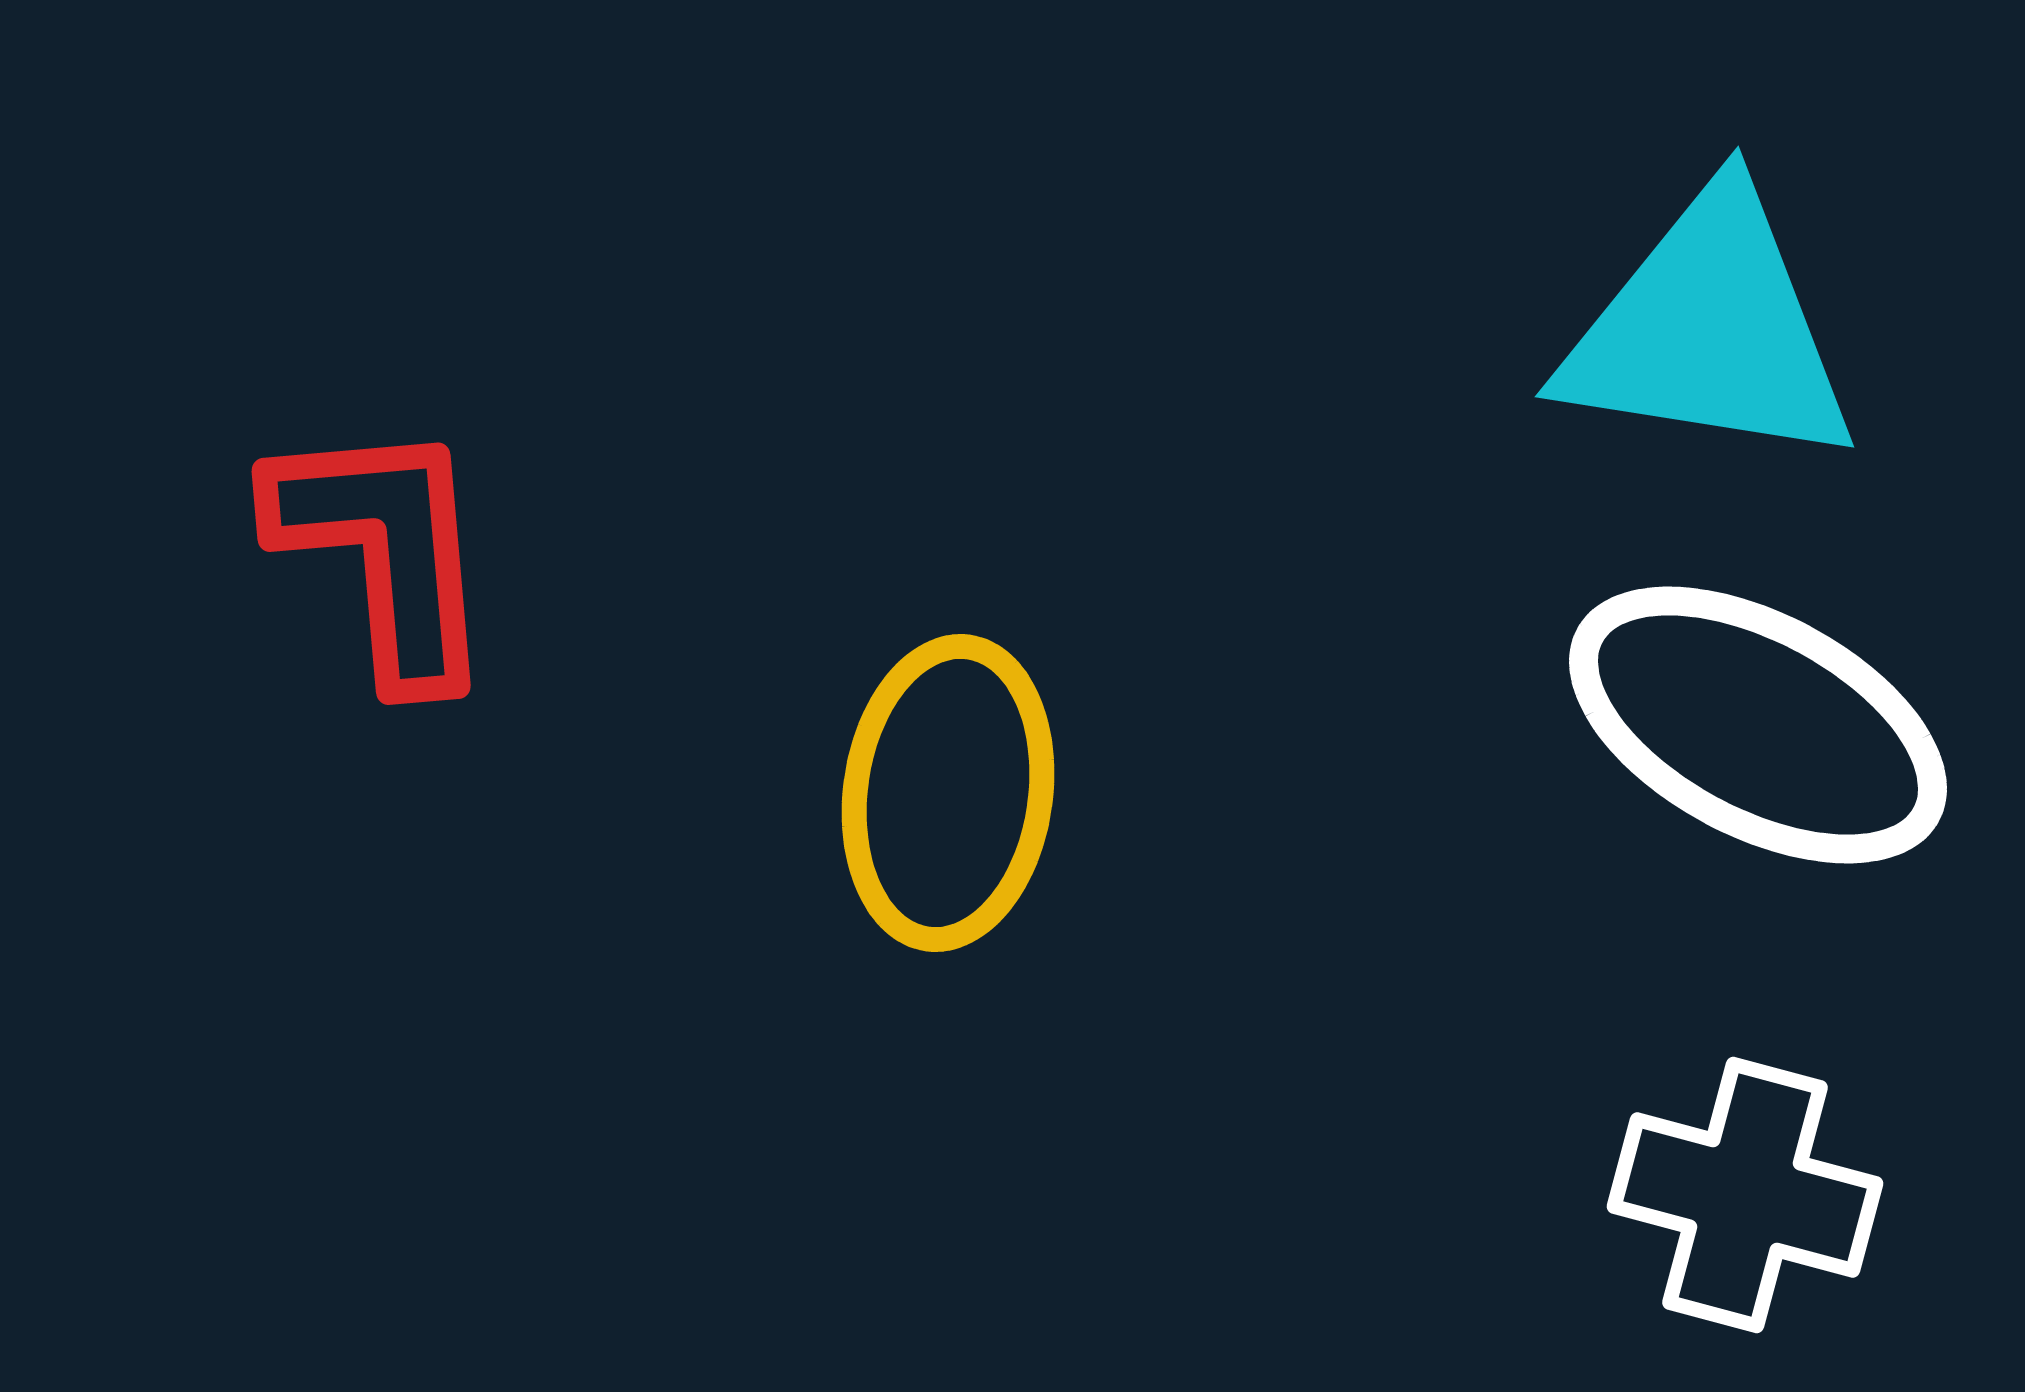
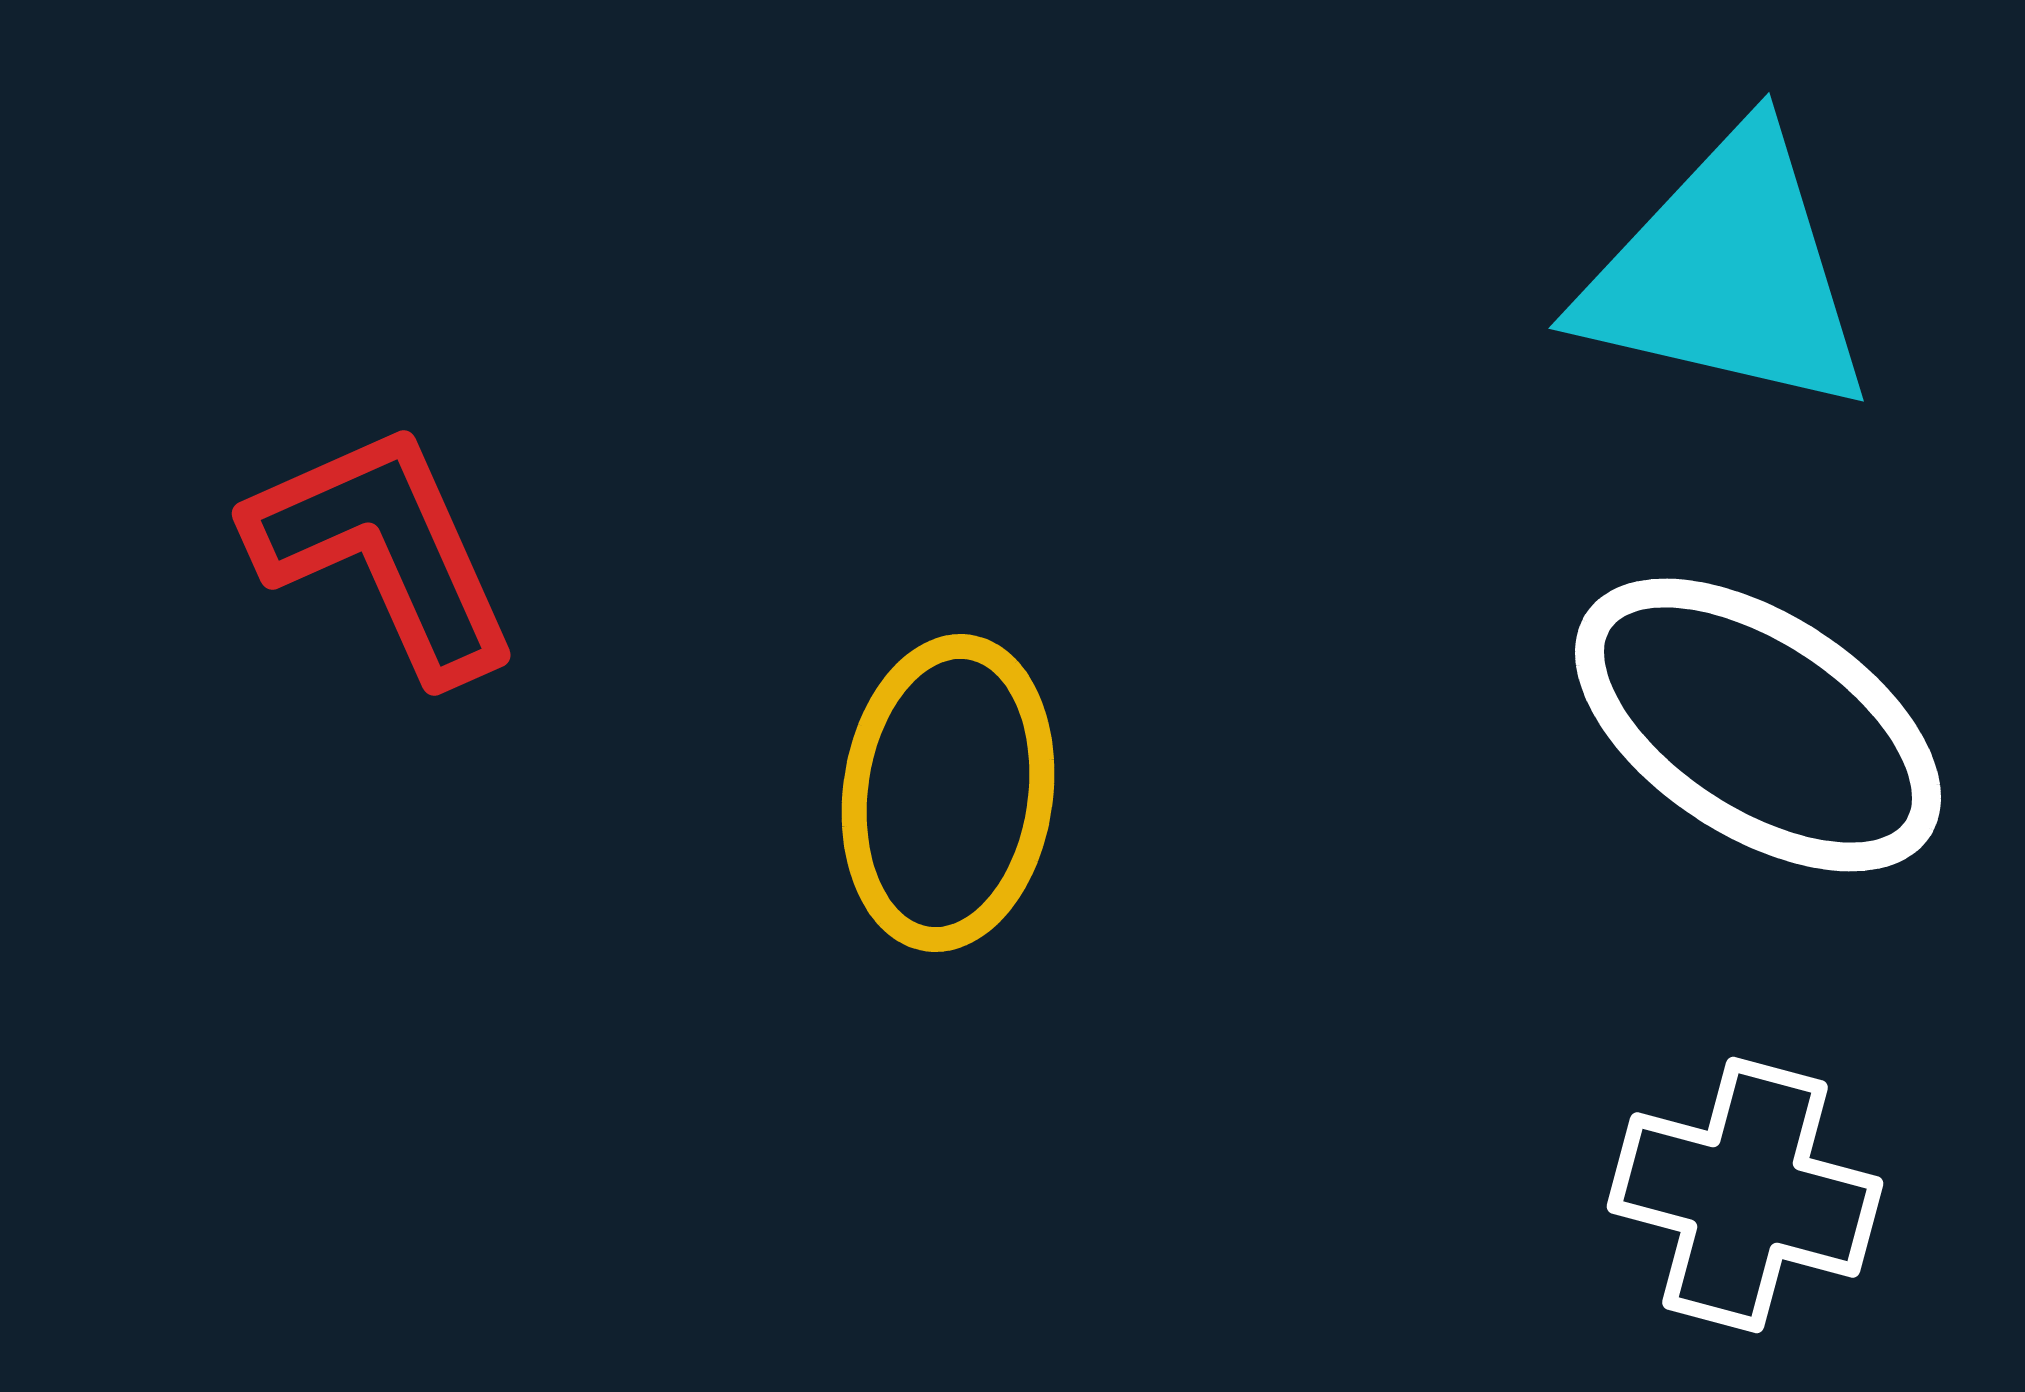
cyan triangle: moved 18 px right, 56 px up; rotated 4 degrees clockwise
red L-shape: rotated 19 degrees counterclockwise
white ellipse: rotated 5 degrees clockwise
